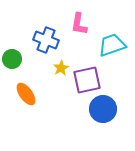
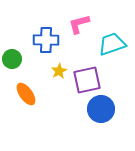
pink L-shape: rotated 65 degrees clockwise
blue cross: rotated 20 degrees counterclockwise
cyan trapezoid: moved 1 px up
yellow star: moved 2 px left, 3 px down
blue circle: moved 2 px left
